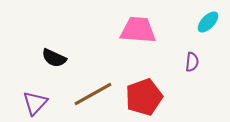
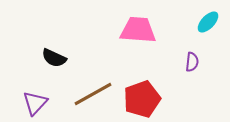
red pentagon: moved 2 px left, 2 px down
